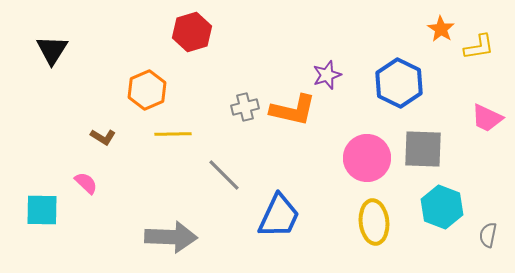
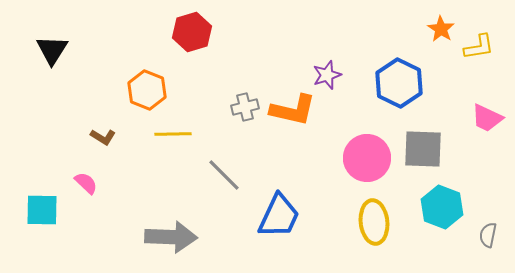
orange hexagon: rotated 15 degrees counterclockwise
